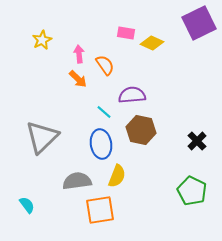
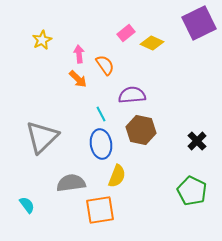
pink rectangle: rotated 48 degrees counterclockwise
cyan line: moved 3 px left, 2 px down; rotated 21 degrees clockwise
gray semicircle: moved 6 px left, 2 px down
